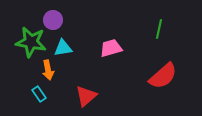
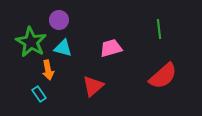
purple circle: moved 6 px right
green line: rotated 18 degrees counterclockwise
green star: rotated 20 degrees clockwise
cyan triangle: rotated 24 degrees clockwise
red triangle: moved 7 px right, 10 px up
